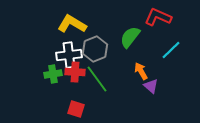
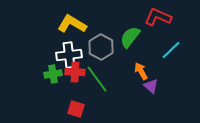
gray hexagon: moved 6 px right, 2 px up; rotated 10 degrees counterclockwise
